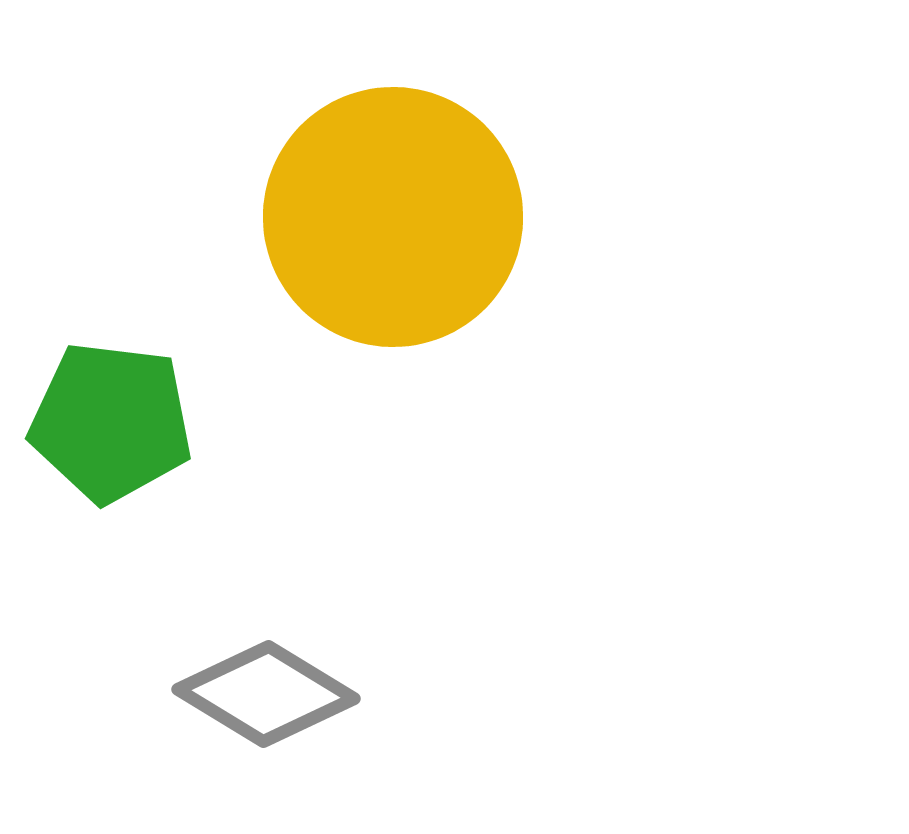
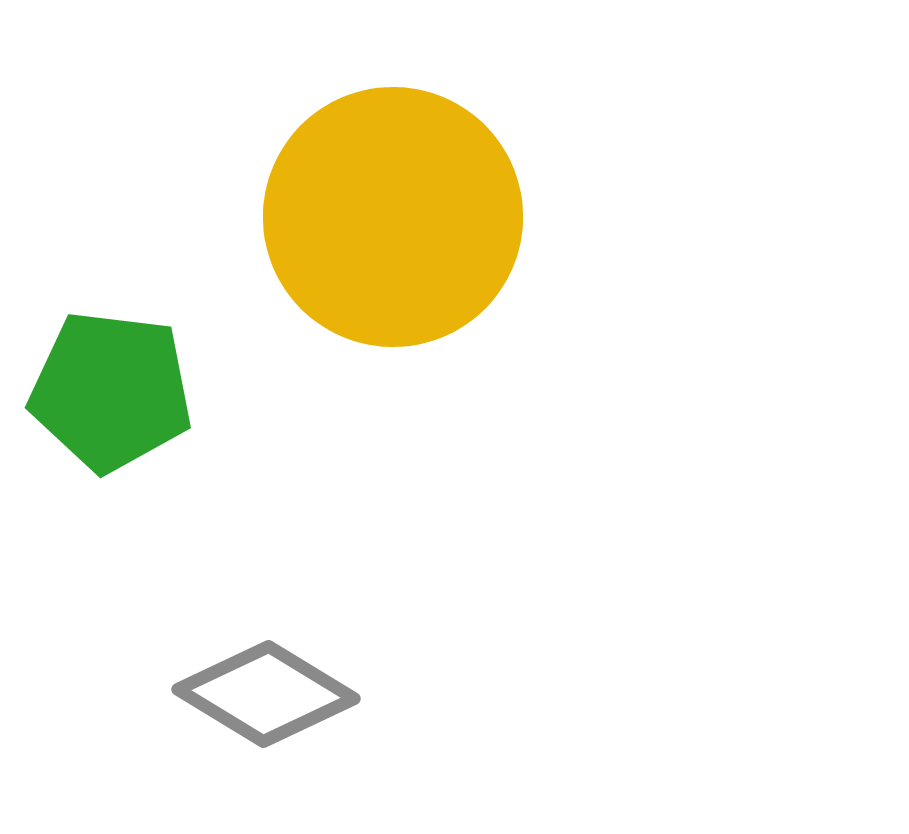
green pentagon: moved 31 px up
